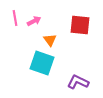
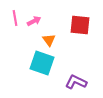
orange triangle: moved 1 px left
purple L-shape: moved 2 px left
